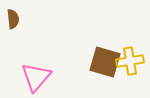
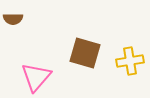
brown semicircle: rotated 96 degrees clockwise
brown square: moved 20 px left, 9 px up
